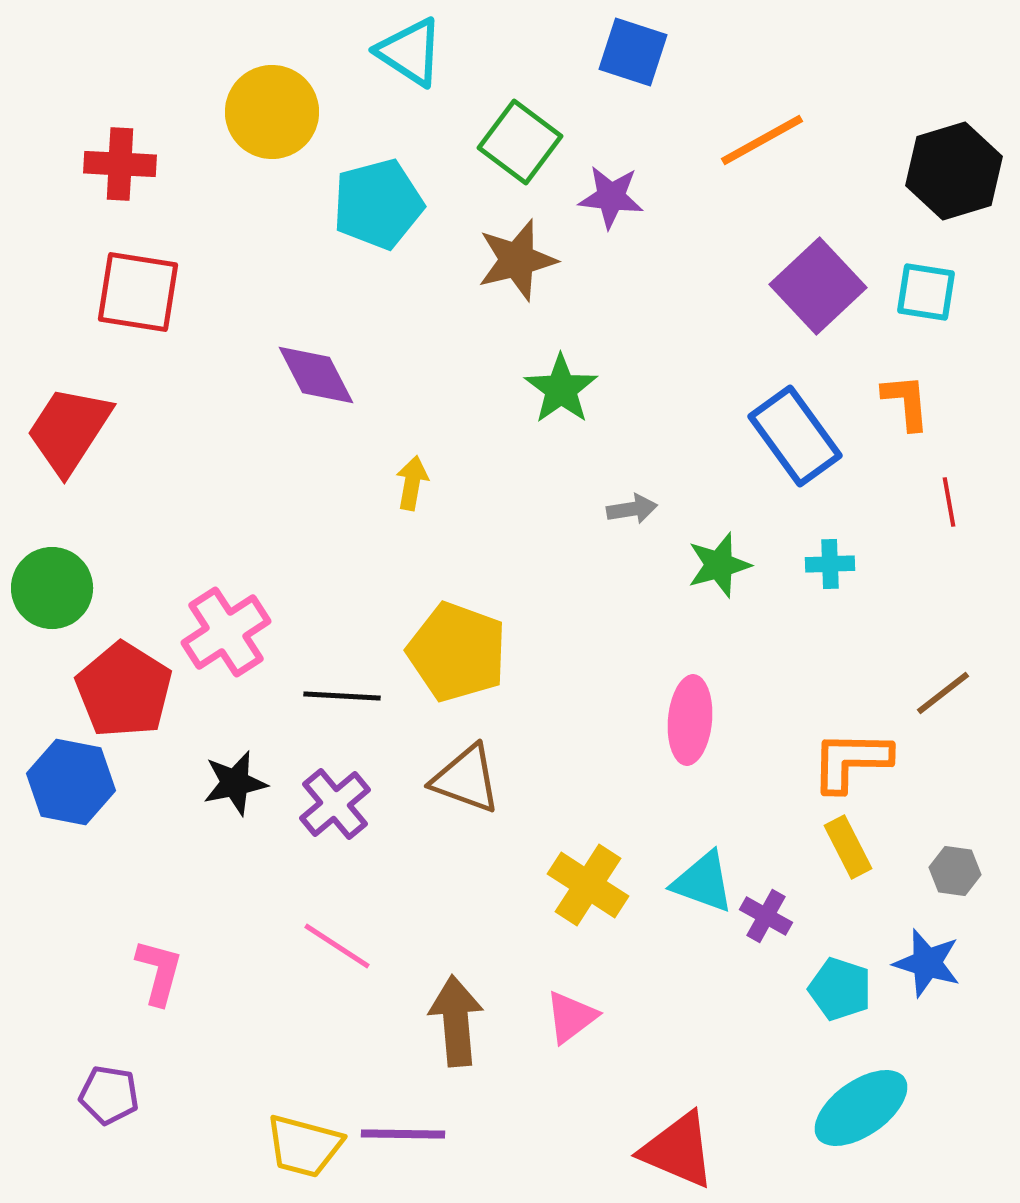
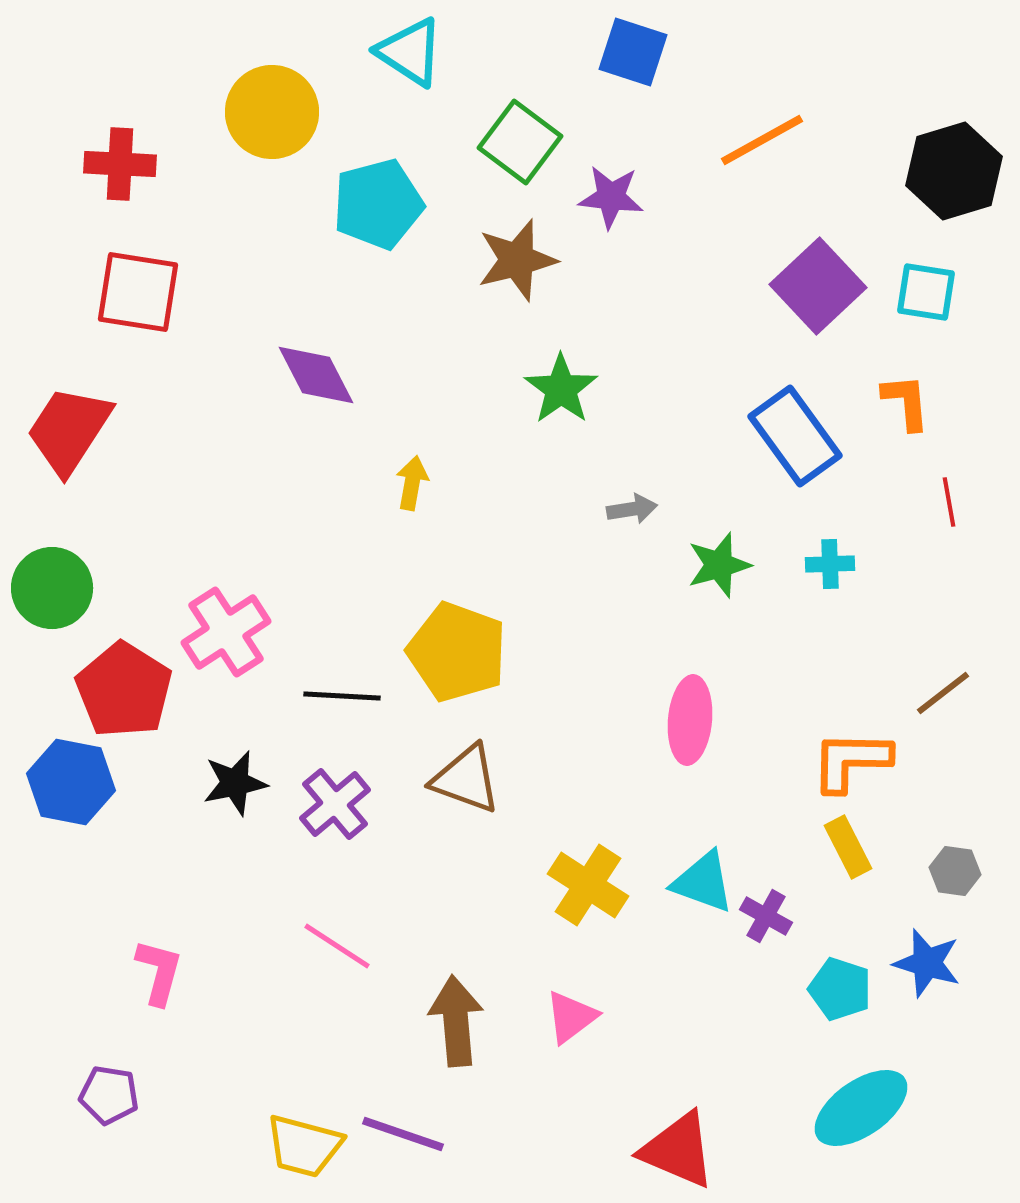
purple line at (403, 1134): rotated 18 degrees clockwise
